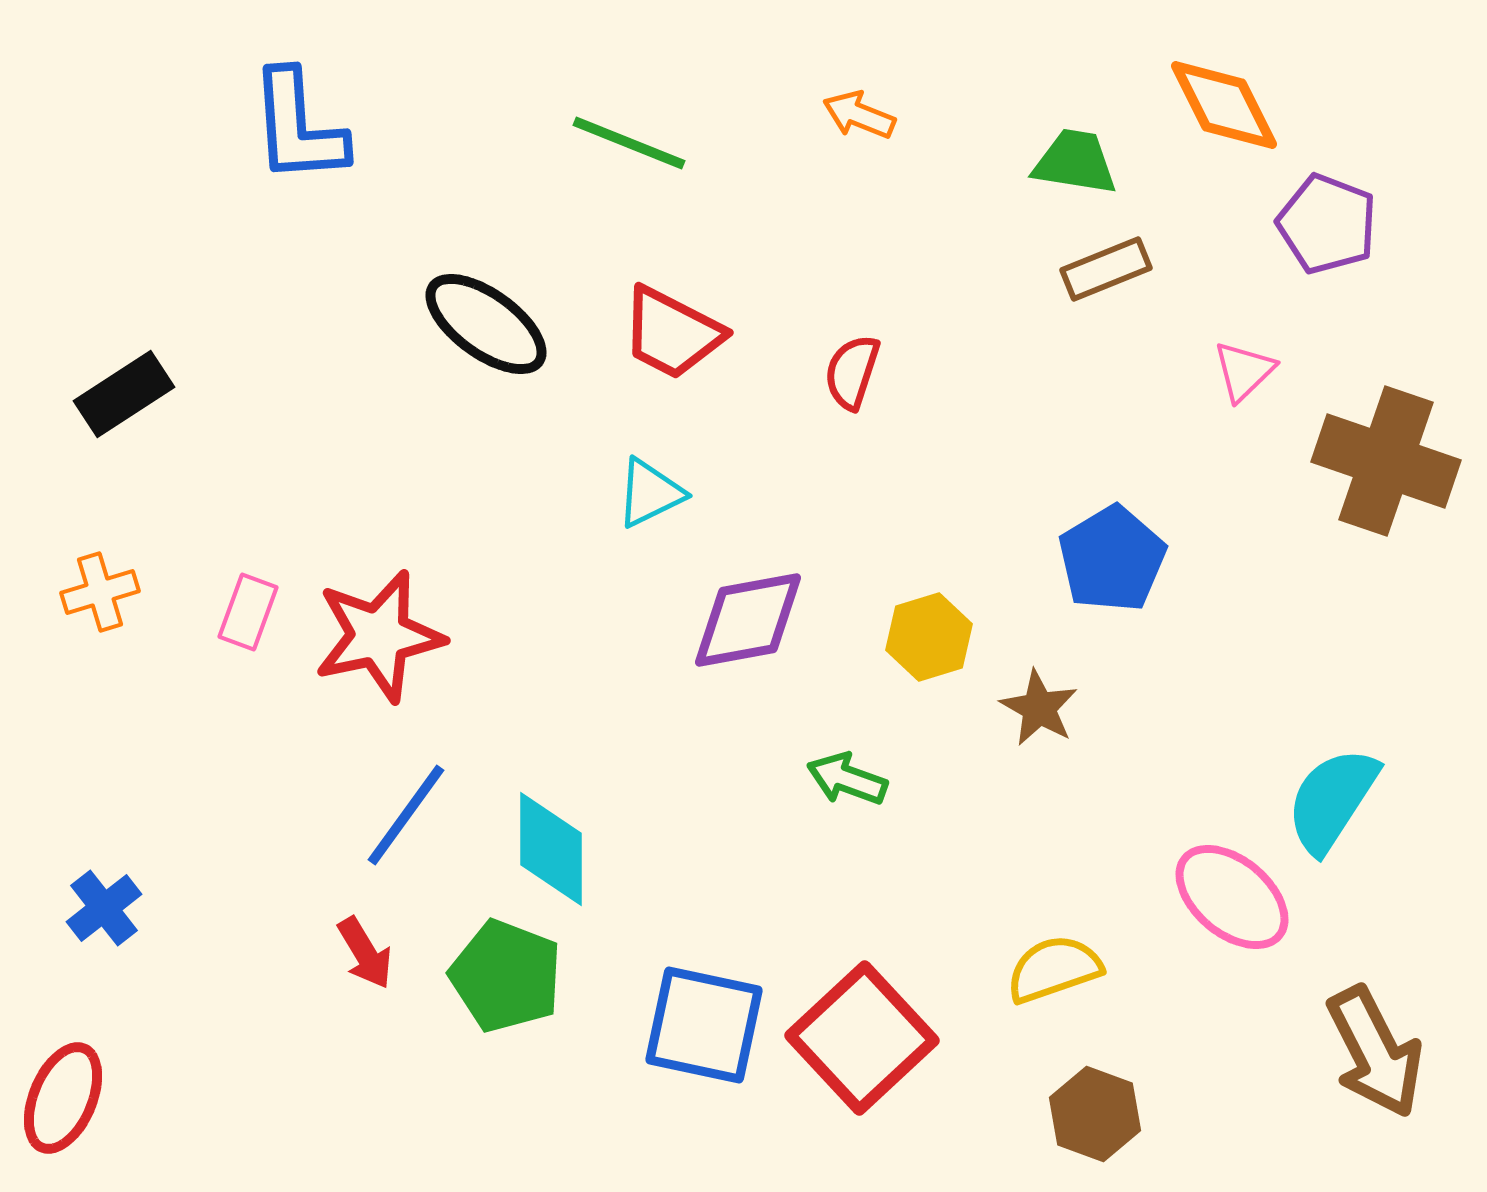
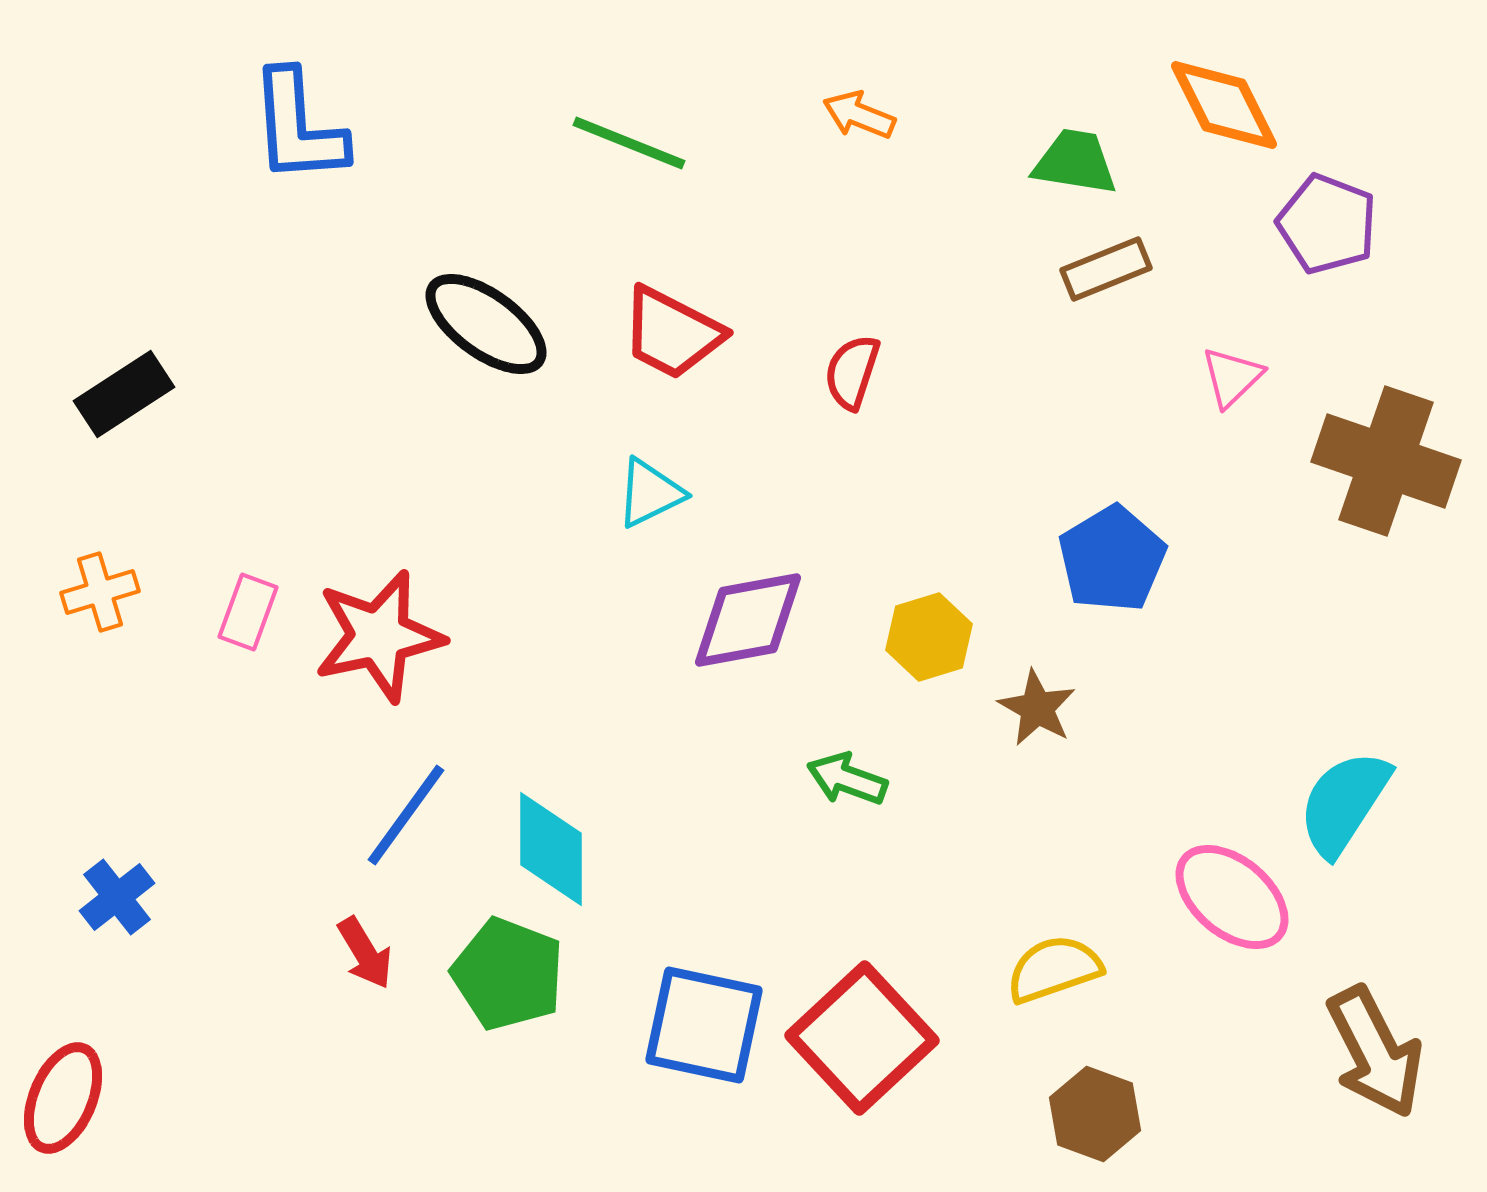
pink triangle: moved 12 px left, 6 px down
brown star: moved 2 px left
cyan semicircle: moved 12 px right, 3 px down
blue cross: moved 13 px right, 11 px up
green pentagon: moved 2 px right, 2 px up
